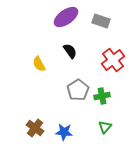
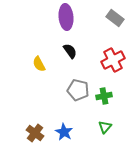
purple ellipse: rotated 60 degrees counterclockwise
gray rectangle: moved 14 px right, 3 px up; rotated 18 degrees clockwise
red cross: rotated 10 degrees clockwise
gray pentagon: rotated 25 degrees counterclockwise
green cross: moved 2 px right
brown cross: moved 5 px down
blue star: rotated 24 degrees clockwise
